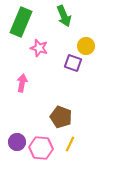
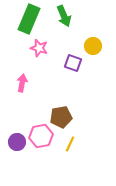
green rectangle: moved 8 px right, 3 px up
yellow circle: moved 7 px right
brown pentagon: rotated 30 degrees counterclockwise
pink hexagon: moved 12 px up; rotated 15 degrees counterclockwise
